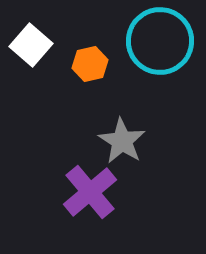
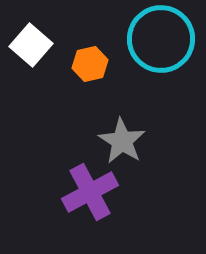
cyan circle: moved 1 px right, 2 px up
purple cross: rotated 12 degrees clockwise
